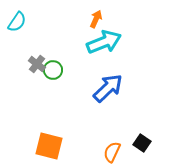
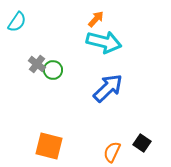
orange arrow: rotated 18 degrees clockwise
cyan arrow: rotated 36 degrees clockwise
